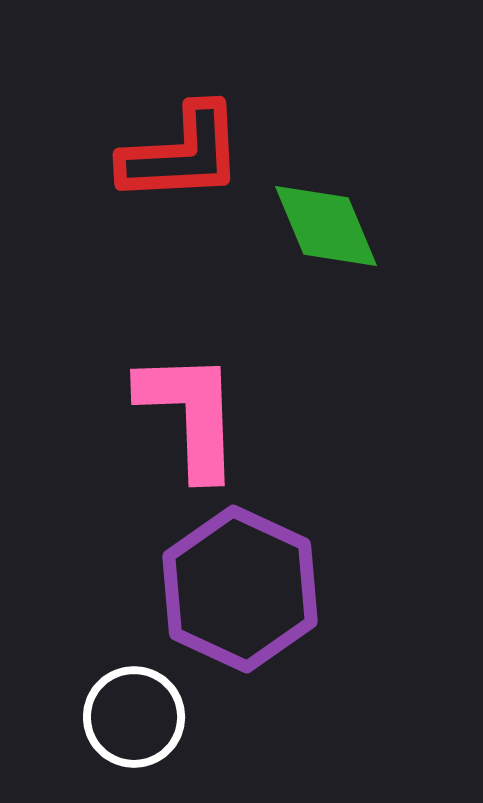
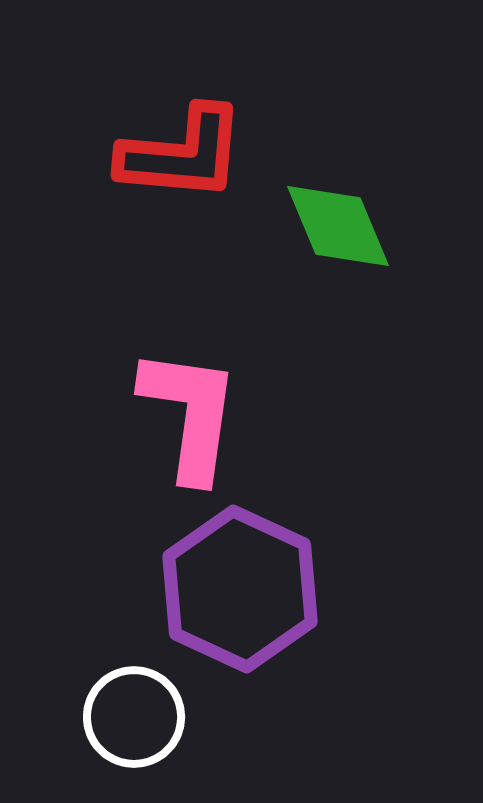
red L-shape: rotated 8 degrees clockwise
green diamond: moved 12 px right
pink L-shape: rotated 10 degrees clockwise
